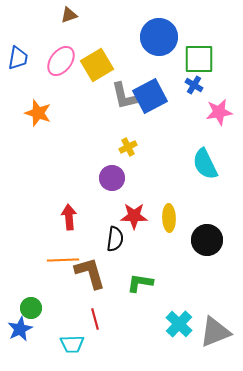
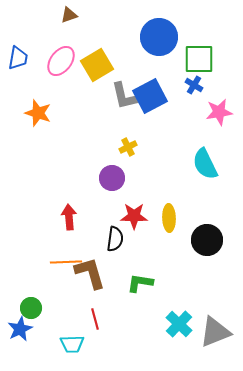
orange line: moved 3 px right, 2 px down
